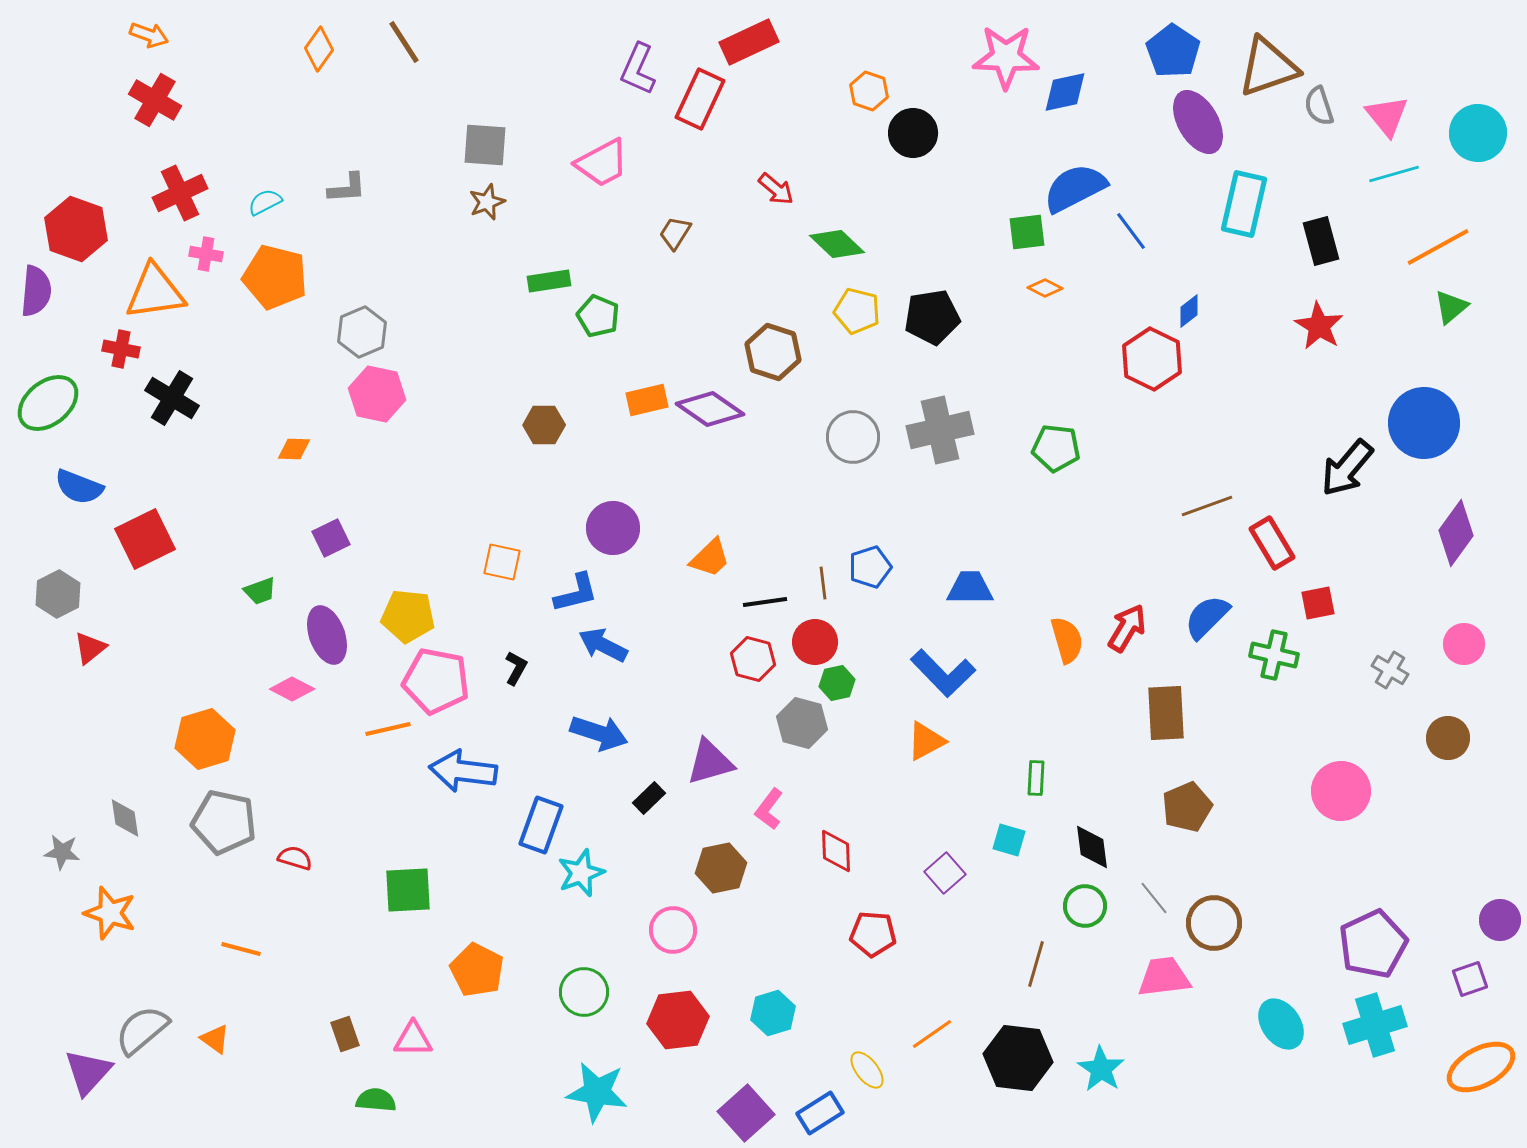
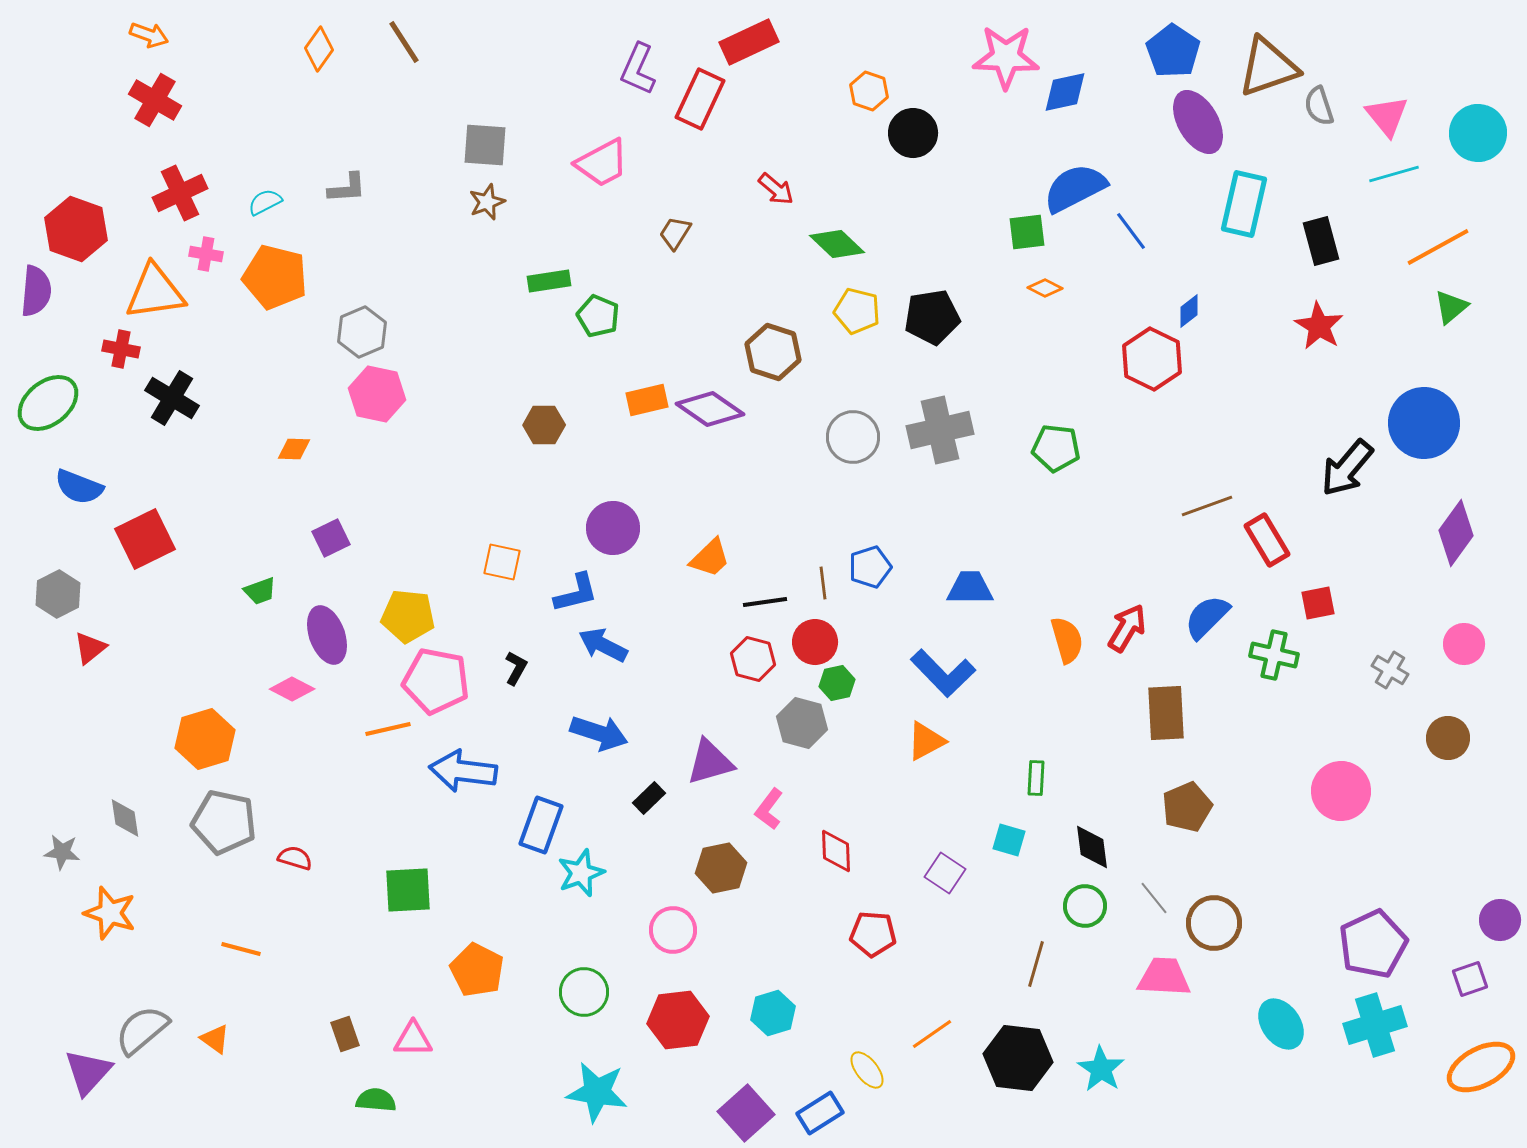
red rectangle at (1272, 543): moved 5 px left, 3 px up
purple square at (945, 873): rotated 15 degrees counterclockwise
pink trapezoid at (1164, 977): rotated 10 degrees clockwise
